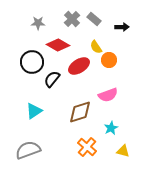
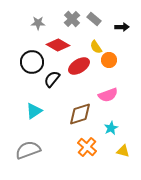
brown diamond: moved 2 px down
